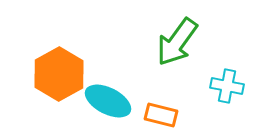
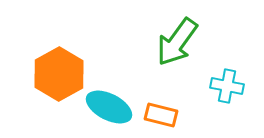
cyan ellipse: moved 1 px right, 6 px down
